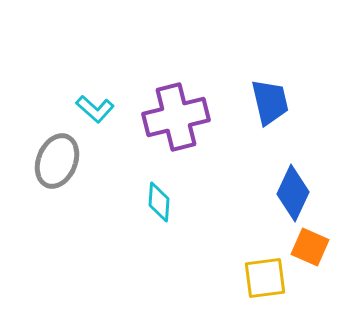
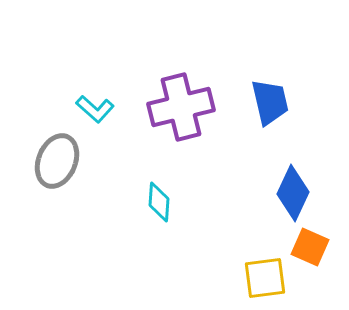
purple cross: moved 5 px right, 10 px up
